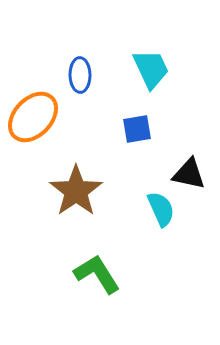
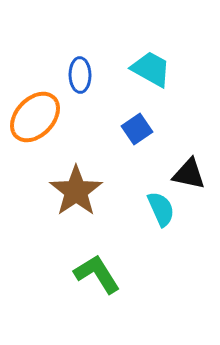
cyan trapezoid: rotated 36 degrees counterclockwise
orange ellipse: moved 2 px right
blue square: rotated 24 degrees counterclockwise
